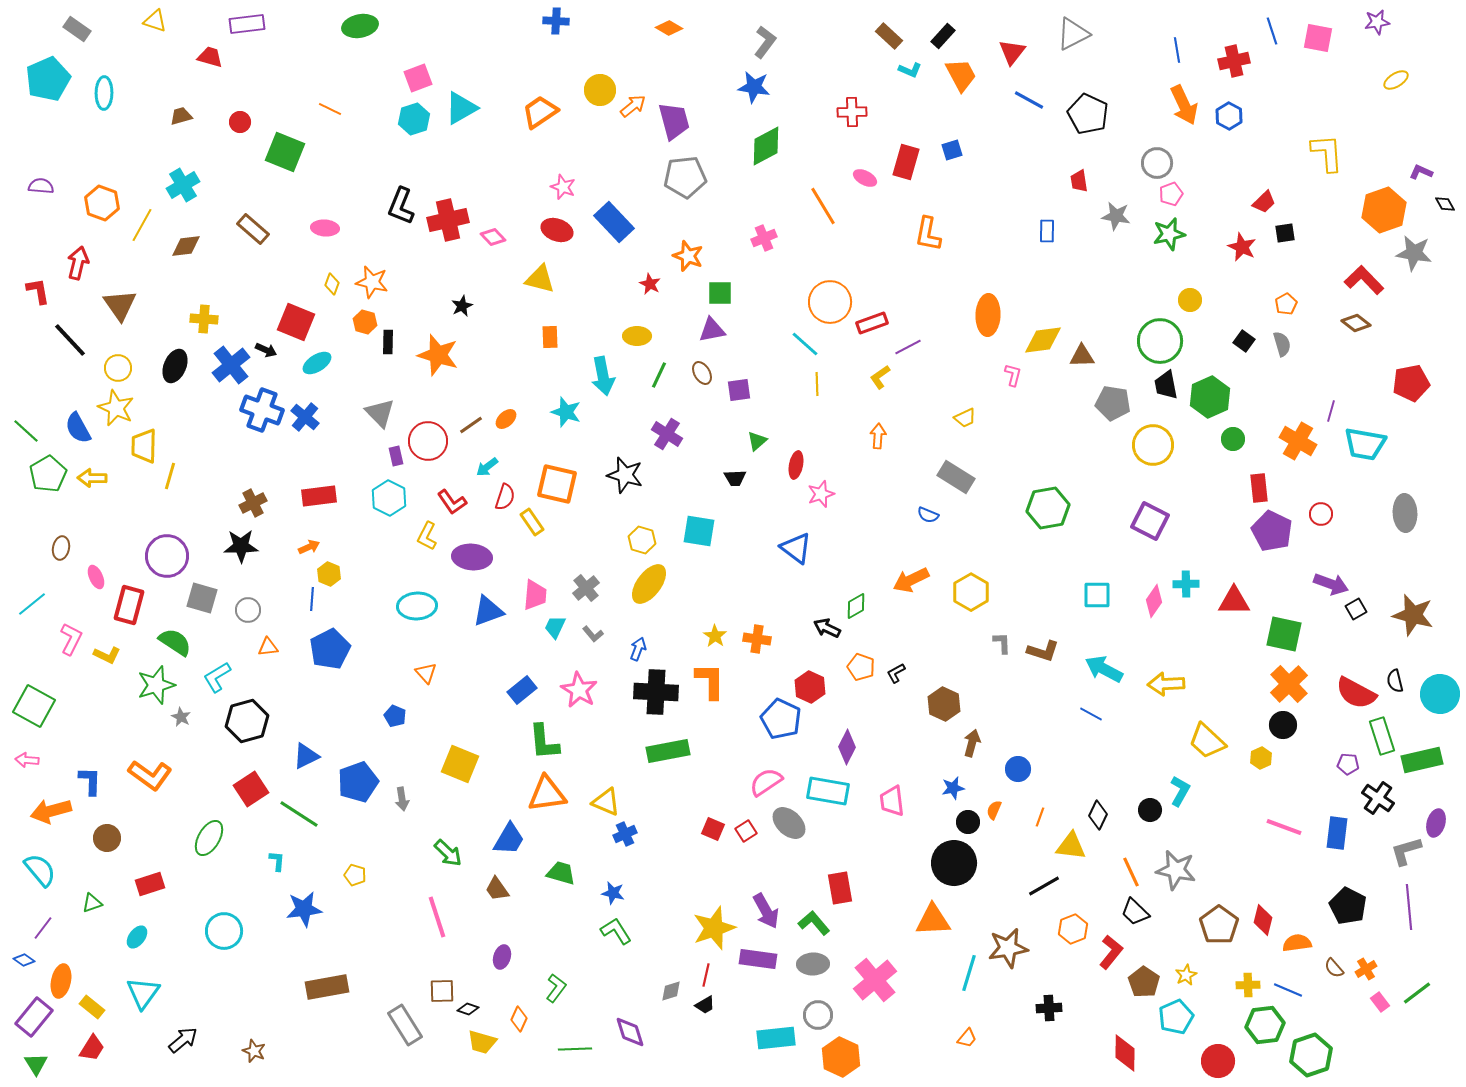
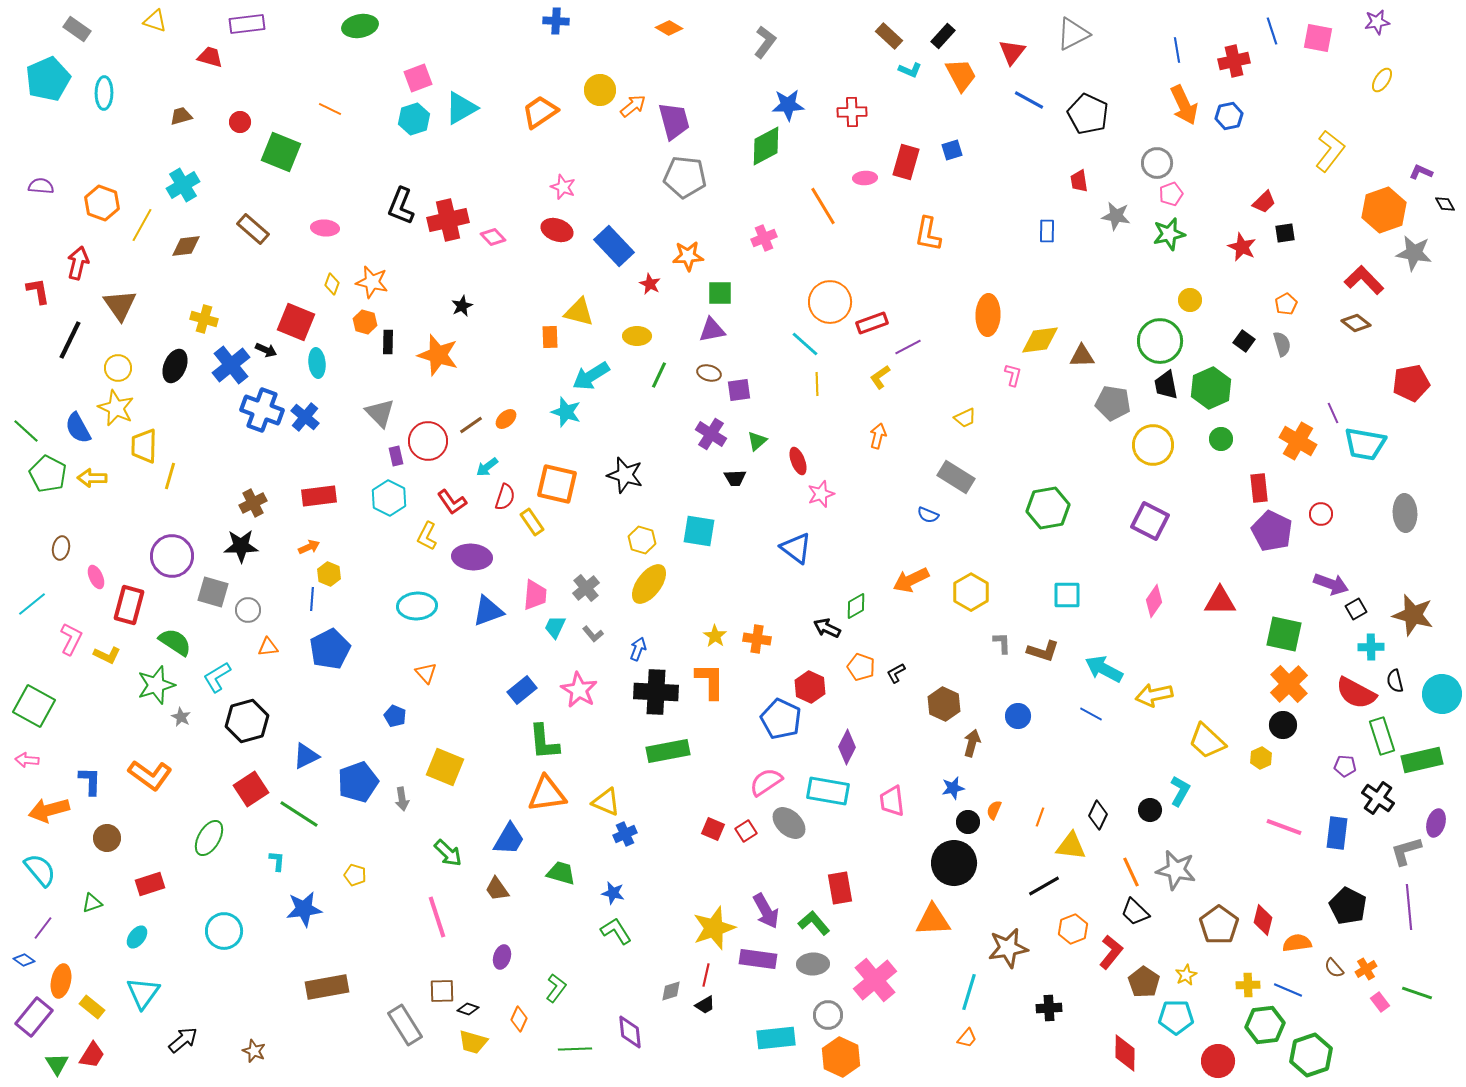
yellow ellipse at (1396, 80): moved 14 px left; rotated 25 degrees counterclockwise
blue star at (754, 87): moved 34 px right, 18 px down; rotated 12 degrees counterclockwise
blue hexagon at (1229, 116): rotated 20 degrees clockwise
green square at (285, 152): moved 4 px left
yellow L-shape at (1327, 153): moved 3 px right, 2 px up; rotated 42 degrees clockwise
gray pentagon at (685, 177): rotated 12 degrees clockwise
pink ellipse at (865, 178): rotated 30 degrees counterclockwise
blue rectangle at (614, 222): moved 24 px down
orange star at (688, 256): rotated 24 degrees counterclockwise
yellow triangle at (540, 279): moved 39 px right, 33 px down
yellow cross at (204, 319): rotated 12 degrees clockwise
black line at (70, 340): rotated 69 degrees clockwise
yellow diamond at (1043, 340): moved 3 px left
cyan ellipse at (317, 363): rotated 64 degrees counterclockwise
brown ellipse at (702, 373): moved 7 px right; rotated 45 degrees counterclockwise
cyan arrow at (603, 376): moved 12 px left; rotated 69 degrees clockwise
green hexagon at (1210, 397): moved 1 px right, 9 px up
purple line at (1331, 411): moved 2 px right, 2 px down; rotated 40 degrees counterclockwise
purple cross at (667, 434): moved 44 px right
orange arrow at (878, 436): rotated 10 degrees clockwise
green circle at (1233, 439): moved 12 px left
red ellipse at (796, 465): moved 2 px right, 4 px up; rotated 32 degrees counterclockwise
green pentagon at (48, 474): rotated 15 degrees counterclockwise
purple circle at (167, 556): moved 5 px right
cyan cross at (1186, 584): moved 185 px right, 63 px down
cyan square at (1097, 595): moved 30 px left
gray square at (202, 598): moved 11 px right, 6 px up
red triangle at (1234, 601): moved 14 px left
yellow arrow at (1166, 684): moved 12 px left, 11 px down; rotated 9 degrees counterclockwise
cyan circle at (1440, 694): moved 2 px right
yellow square at (460, 764): moved 15 px left, 3 px down
purple pentagon at (1348, 764): moved 3 px left, 2 px down
blue circle at (1018, 769): moved 53 px up
orange arrow at (51, 811): moved 2 px left, 1 px up
cyan line at (969, 973): moved 19 px down
green line at (1417, 993): rotated 56 degrees clockwise
gray circle at (818, 1015): moved 10 px right
cyan pentagon at (1176, 1017): rotated 24 degrees clockwise
purple diamond at (630, 1032): rotated 12 degrees clockwise
yellow trapezoid at (482, 1042): moved 9 px left
red trapezoid at (92, 1048): moved 7 px down
green triangle at (36, 1064): moved 21 px right
